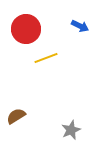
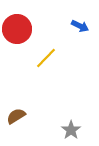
red circle: moved 9 px left
yellow line: rotated 25 degrees counterclockwise
gray star: rotated 12 degrees counterclockwise
